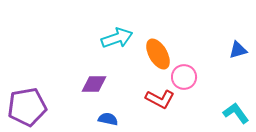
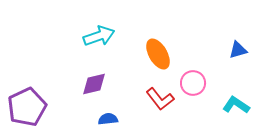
cyan arrow: moved 18 px left, 2 px up
pink circle: moved 9 px right, 6 px down
purple diamond: rotated 12 degrees counterclockwise
red L-shape: rotated 24 degrees clockwise
purple pentagon: rotated 15 degrees counterclockwise
cyan L-shape: moved 8 px up; rotated 20 degrees counterclockwise
blue semicircle: rotated 18 degrees counterclockwise
